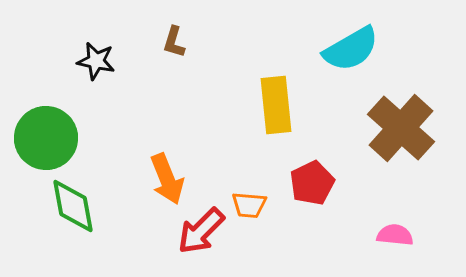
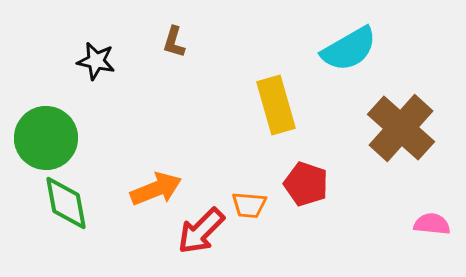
cyan semicircle: moved 2 px left
yellow rectangle: rotated 10 degrees counterclockwise
orange arrow: moved 11 px left, 10 px down; rotated 90 degrees counterclockwise
red pentagon: moved 6 px left, 1 px down; rotated 27 degrees counterclockwise
green diamond: moved 7 px left, 3 px up
pink semicircle: moved 37 px right, 11 px up
